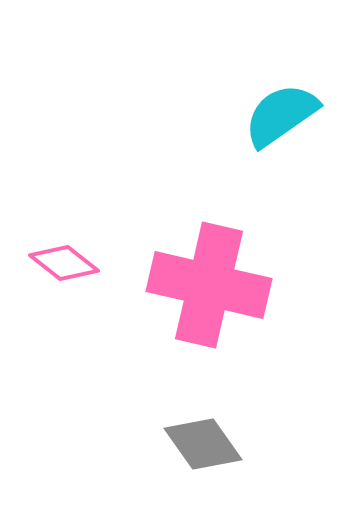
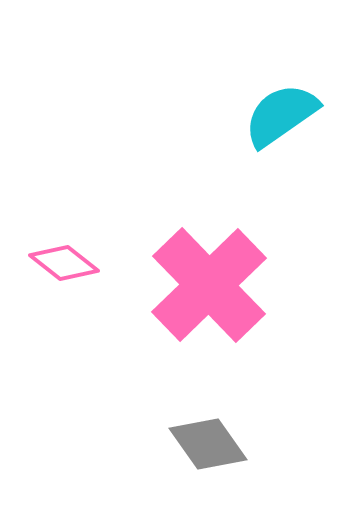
pink cross: rotated 33 degrees clockwise
gray diamond: moved 5 px right
